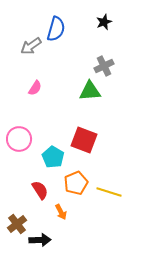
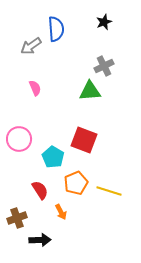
blue semicircle: rotated 20 degrees counterclockwise
pink semicircle: rotated 56 degrees counterclockwise
yellow line: moved 1 px up
brown cross: moved 6 px up; rotated 18 degrees clockwise
